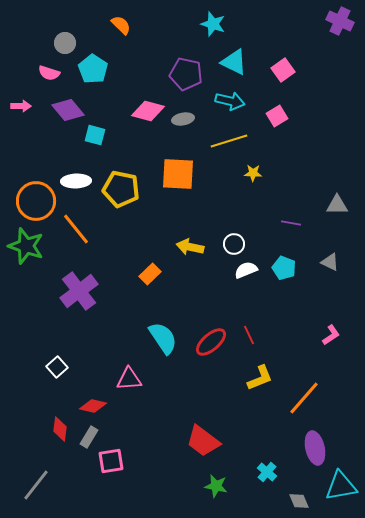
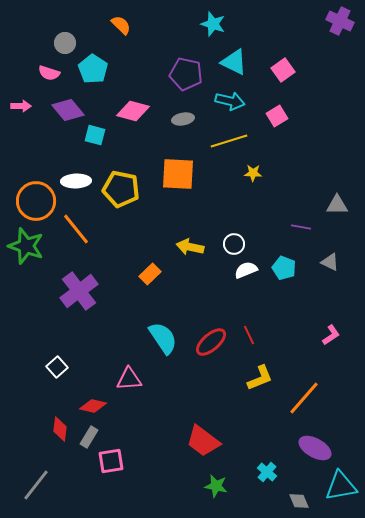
pink diamond at (148, 111): moved 15 px left
purple line at (291, 223): moved 10 px right, 4 px down
purple ellipse at (315, 448): rotated 48 degrees counterclockwise
